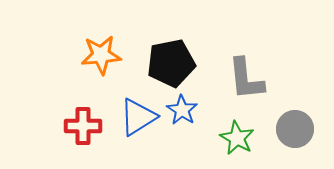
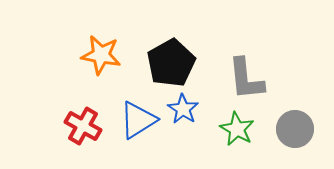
orange star: rotated 15 degrees clockwise
black pentagon: rotated 18 degrees counterclockwise
blue star: moved 1 px right, 1 px up
blue triangle: moved 3 px down
red cross: rotated 30 degrees clockwise
green star: moved 9 px up
